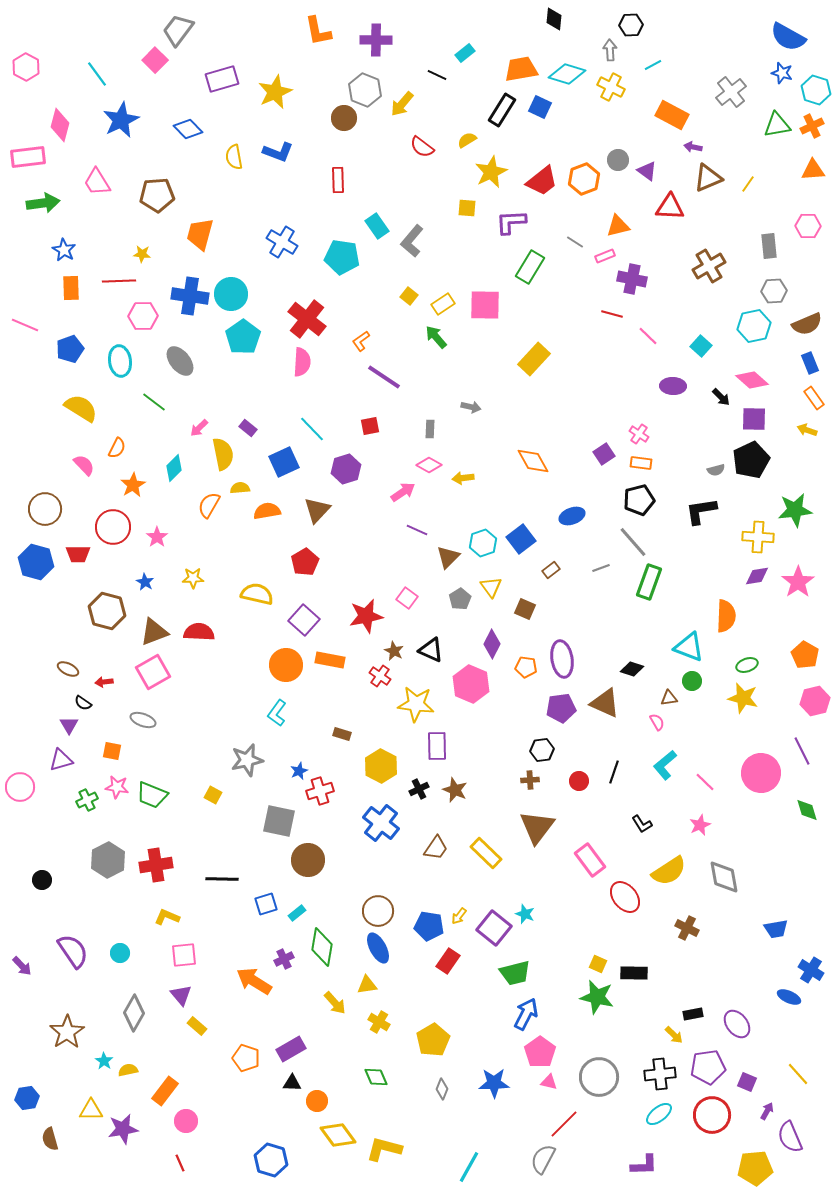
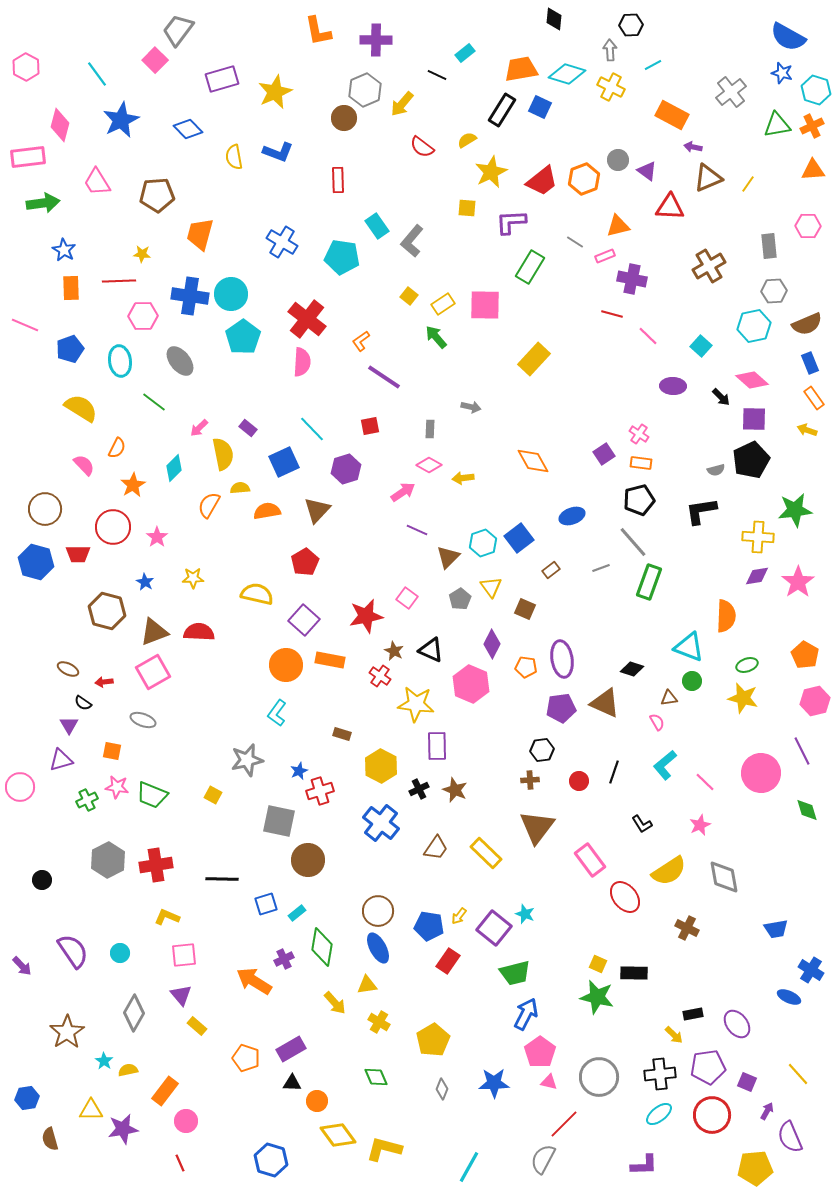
gray hexagon at (365, 90): rotated 16 degrees clockwise
blue square at (521, 539): moved 2 px left, 1 px up
